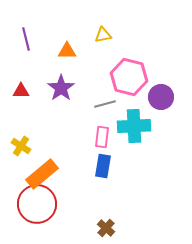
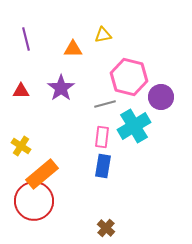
orange triangle: moved 6 px right, 2 px up
cyan cross: rotated 28 degrees counterclockwise
red circle: moved 3 px left, 3 px up
